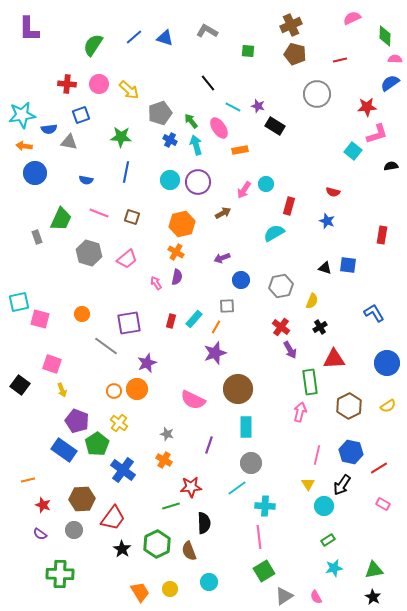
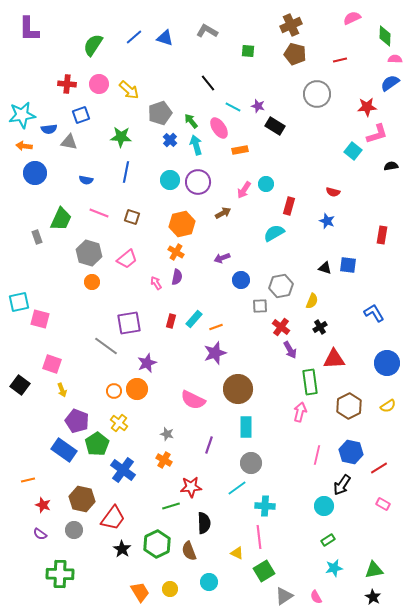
blue cross at (170, 140): rotated 16 degrees clockwise
gray square at (227, 306): moved 33 px right
orange circle at (82, 314): moved 10 px right, 32 px up
orange line at (216, 327): rotated 40 degrees clockwise
yellow triangle at (308, 484): moved 71 px left, 69 px down; rotated 32 degrees counterclockwise
brown hexagon at (82, 499): rotated 15 degrees clockwise
